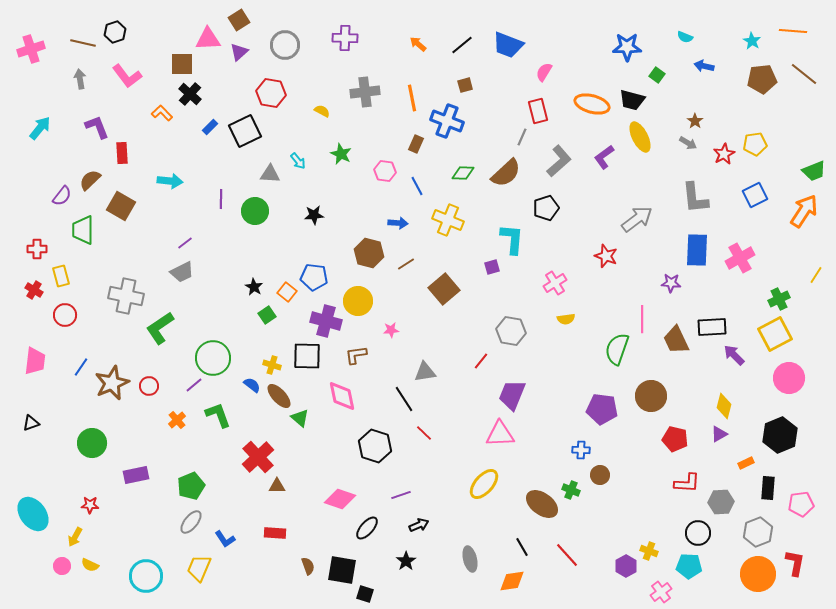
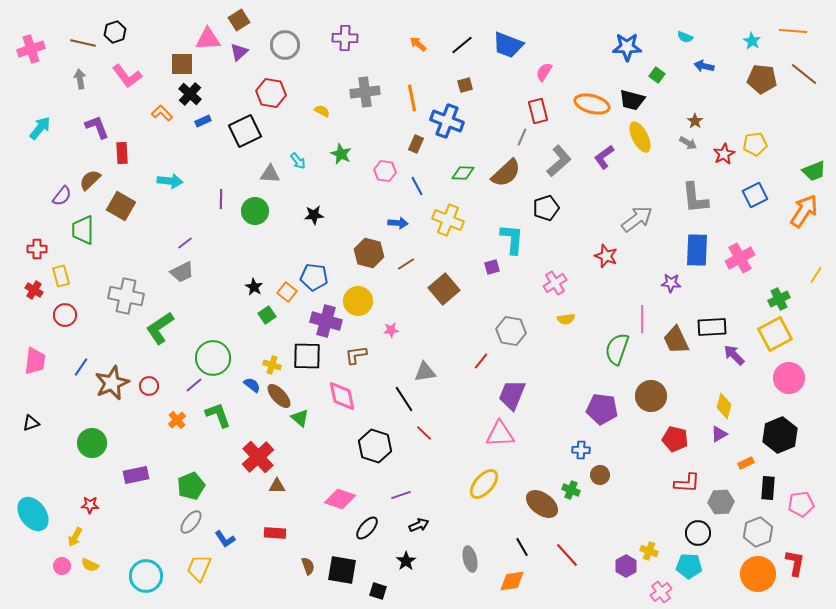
brown pentagon at (762, 79): rotated 12 degrees clockwise
blue rectangle at (210, 127): moved 7 px left, 6 px up; rotated 21 degrees clockwise
black square at (365, 594): moved 13 px right, 3 px up
